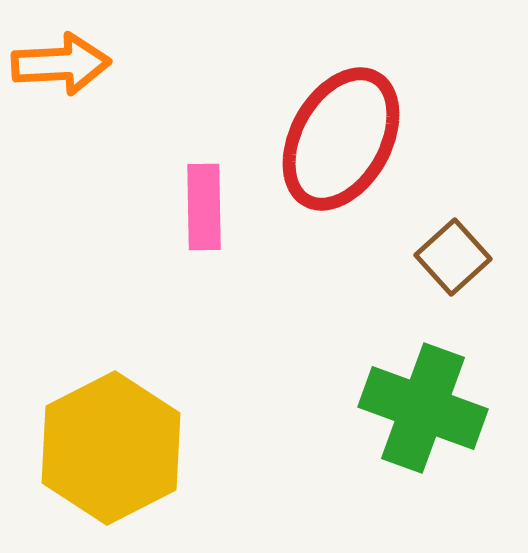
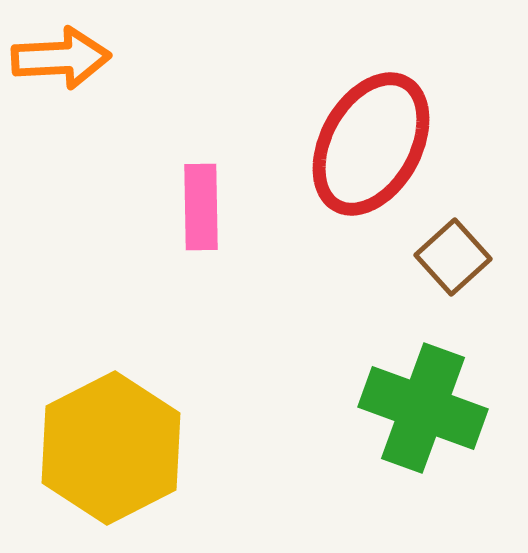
orange arrow: moved 6 px up
red ellipse: moved 30 px right, 5 px down
pink rectangle: moved 3 px left
